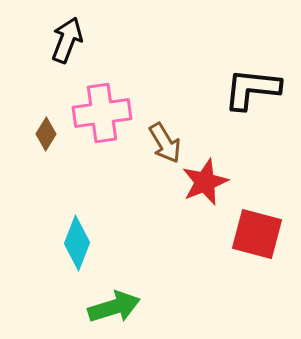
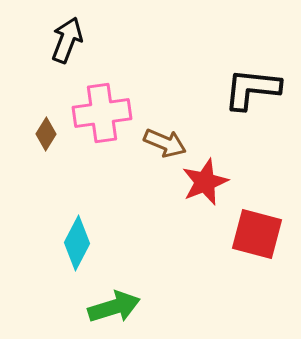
brown arrow: rotated 36 degrees counterclockwise
cyan diamond: rotated 6 degrees clockwise
